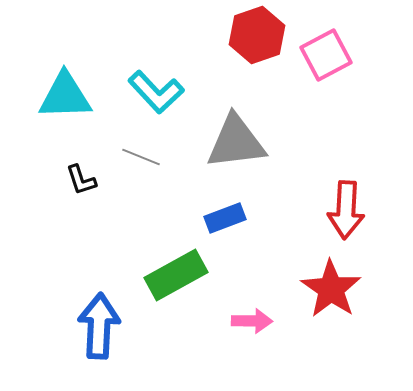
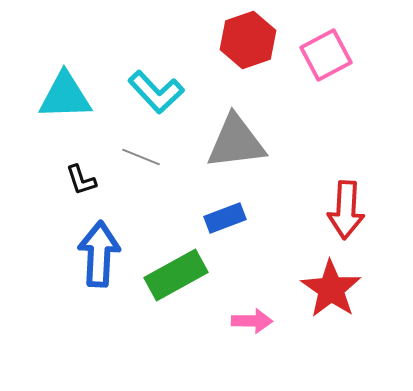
red hexagon: moved 9 px left, 5 px down
blue arrow: moved 72 px up
